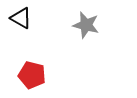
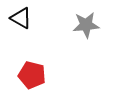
gray star: rotated 20 degrees counterclockwise
